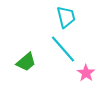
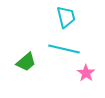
cyan line: moved 1 px right; rotated 36 degrees counterclockwise
